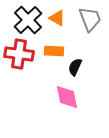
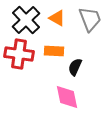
black cross: moved 2 px left
